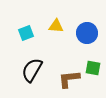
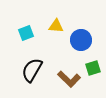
blue circle: moved 6 px left, 7 px down
green square: rotated 28 degrees counterclockwise
brown L-shape: rotated 130 degrees counterclockwise
